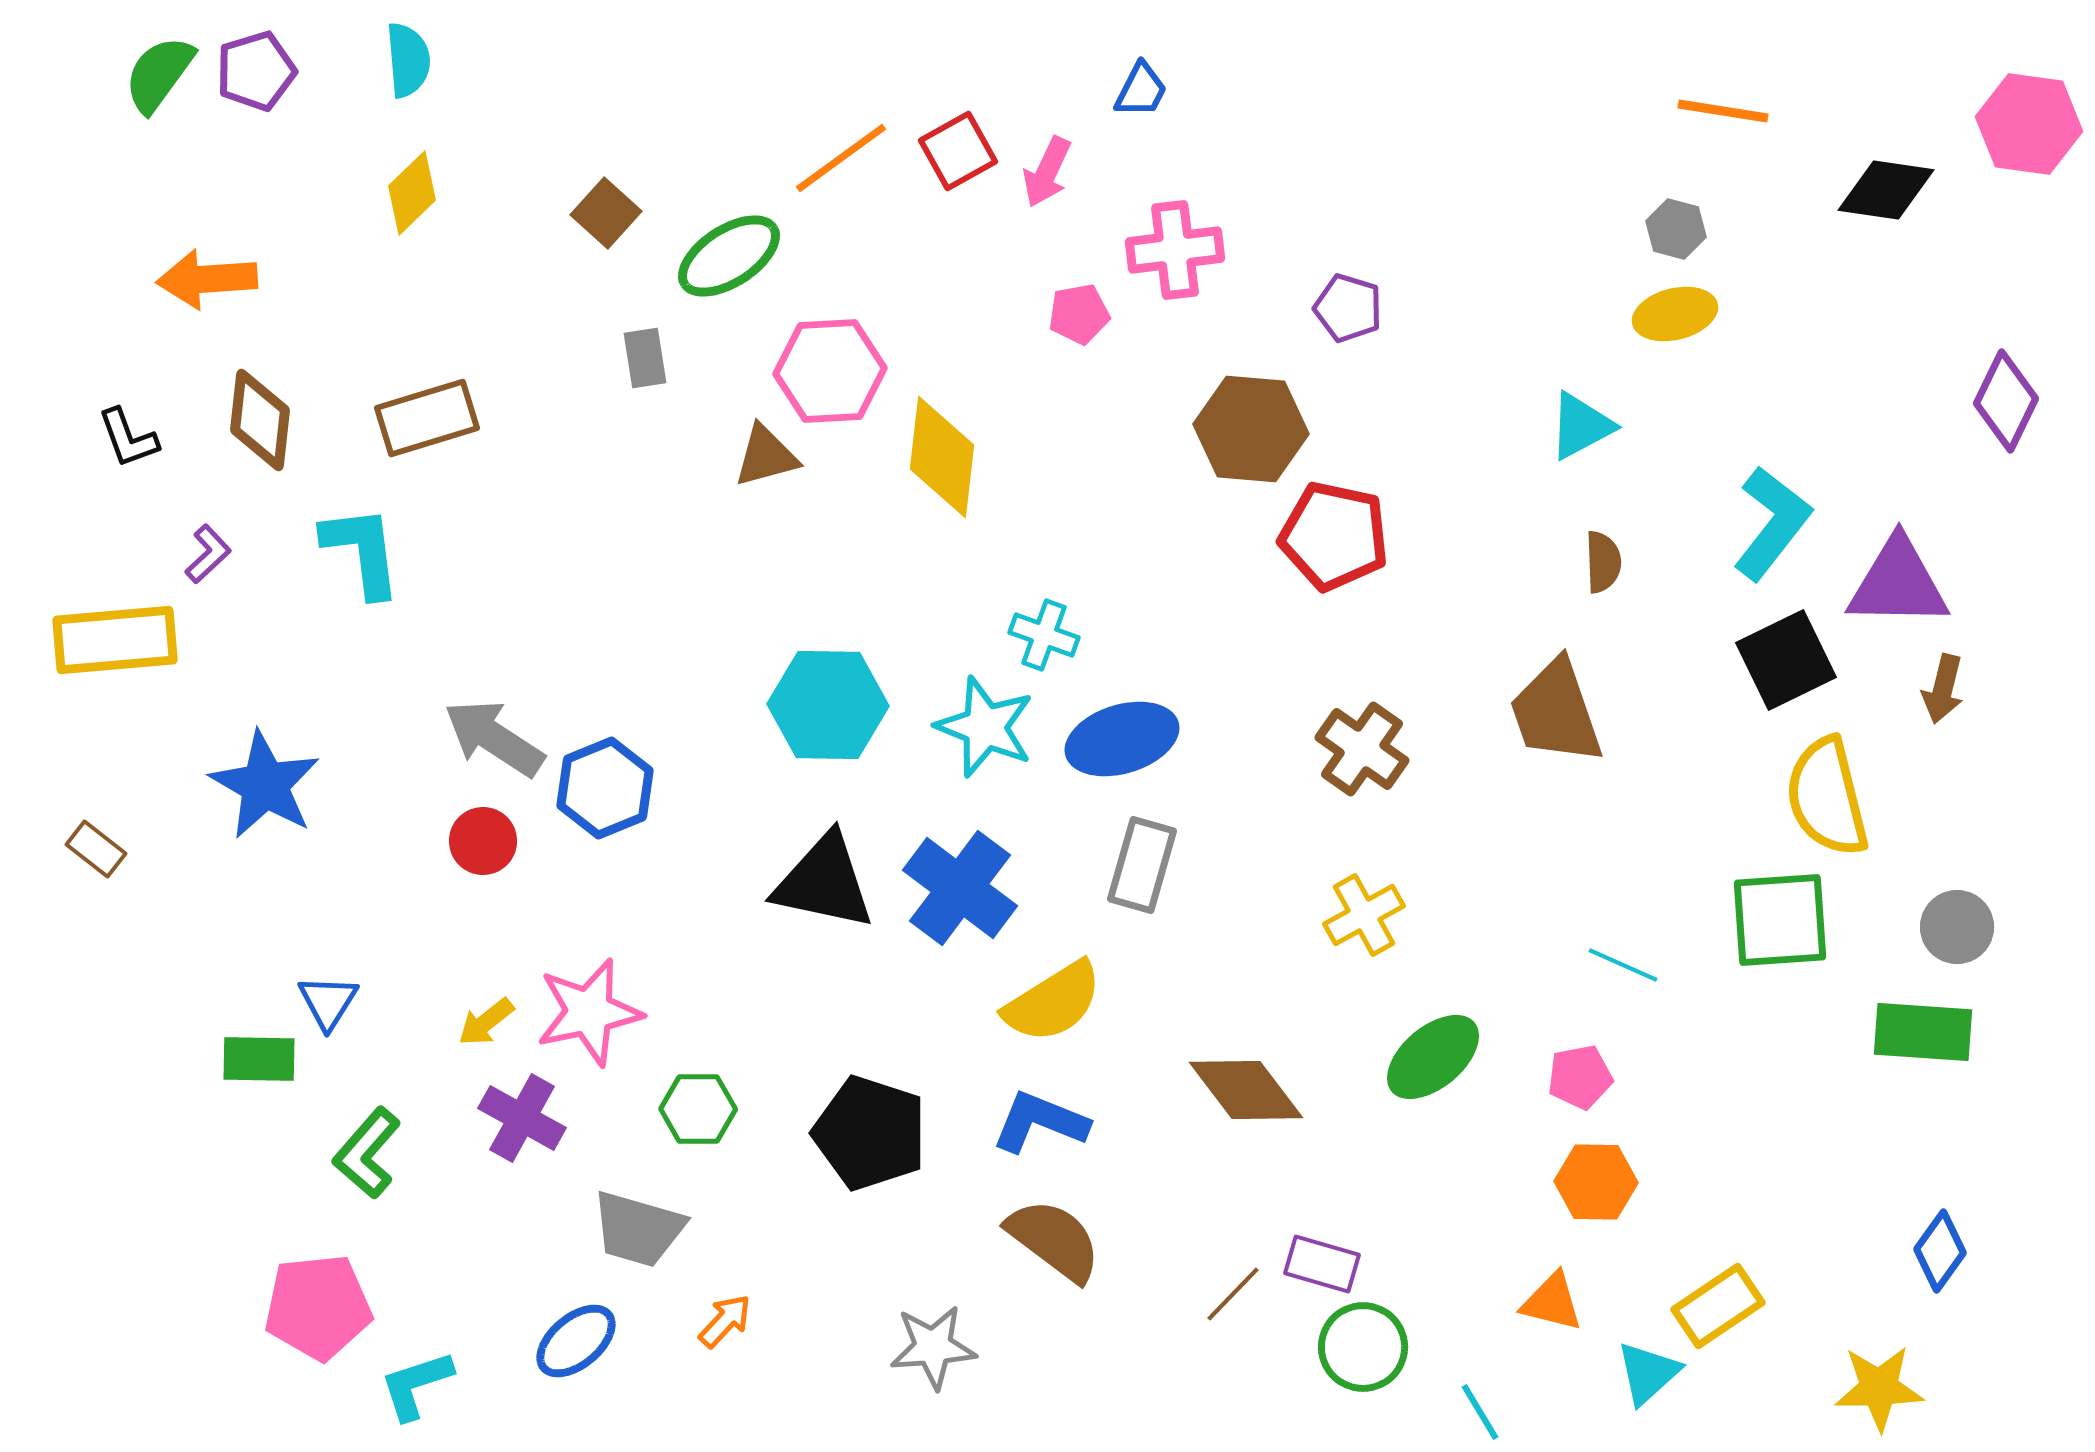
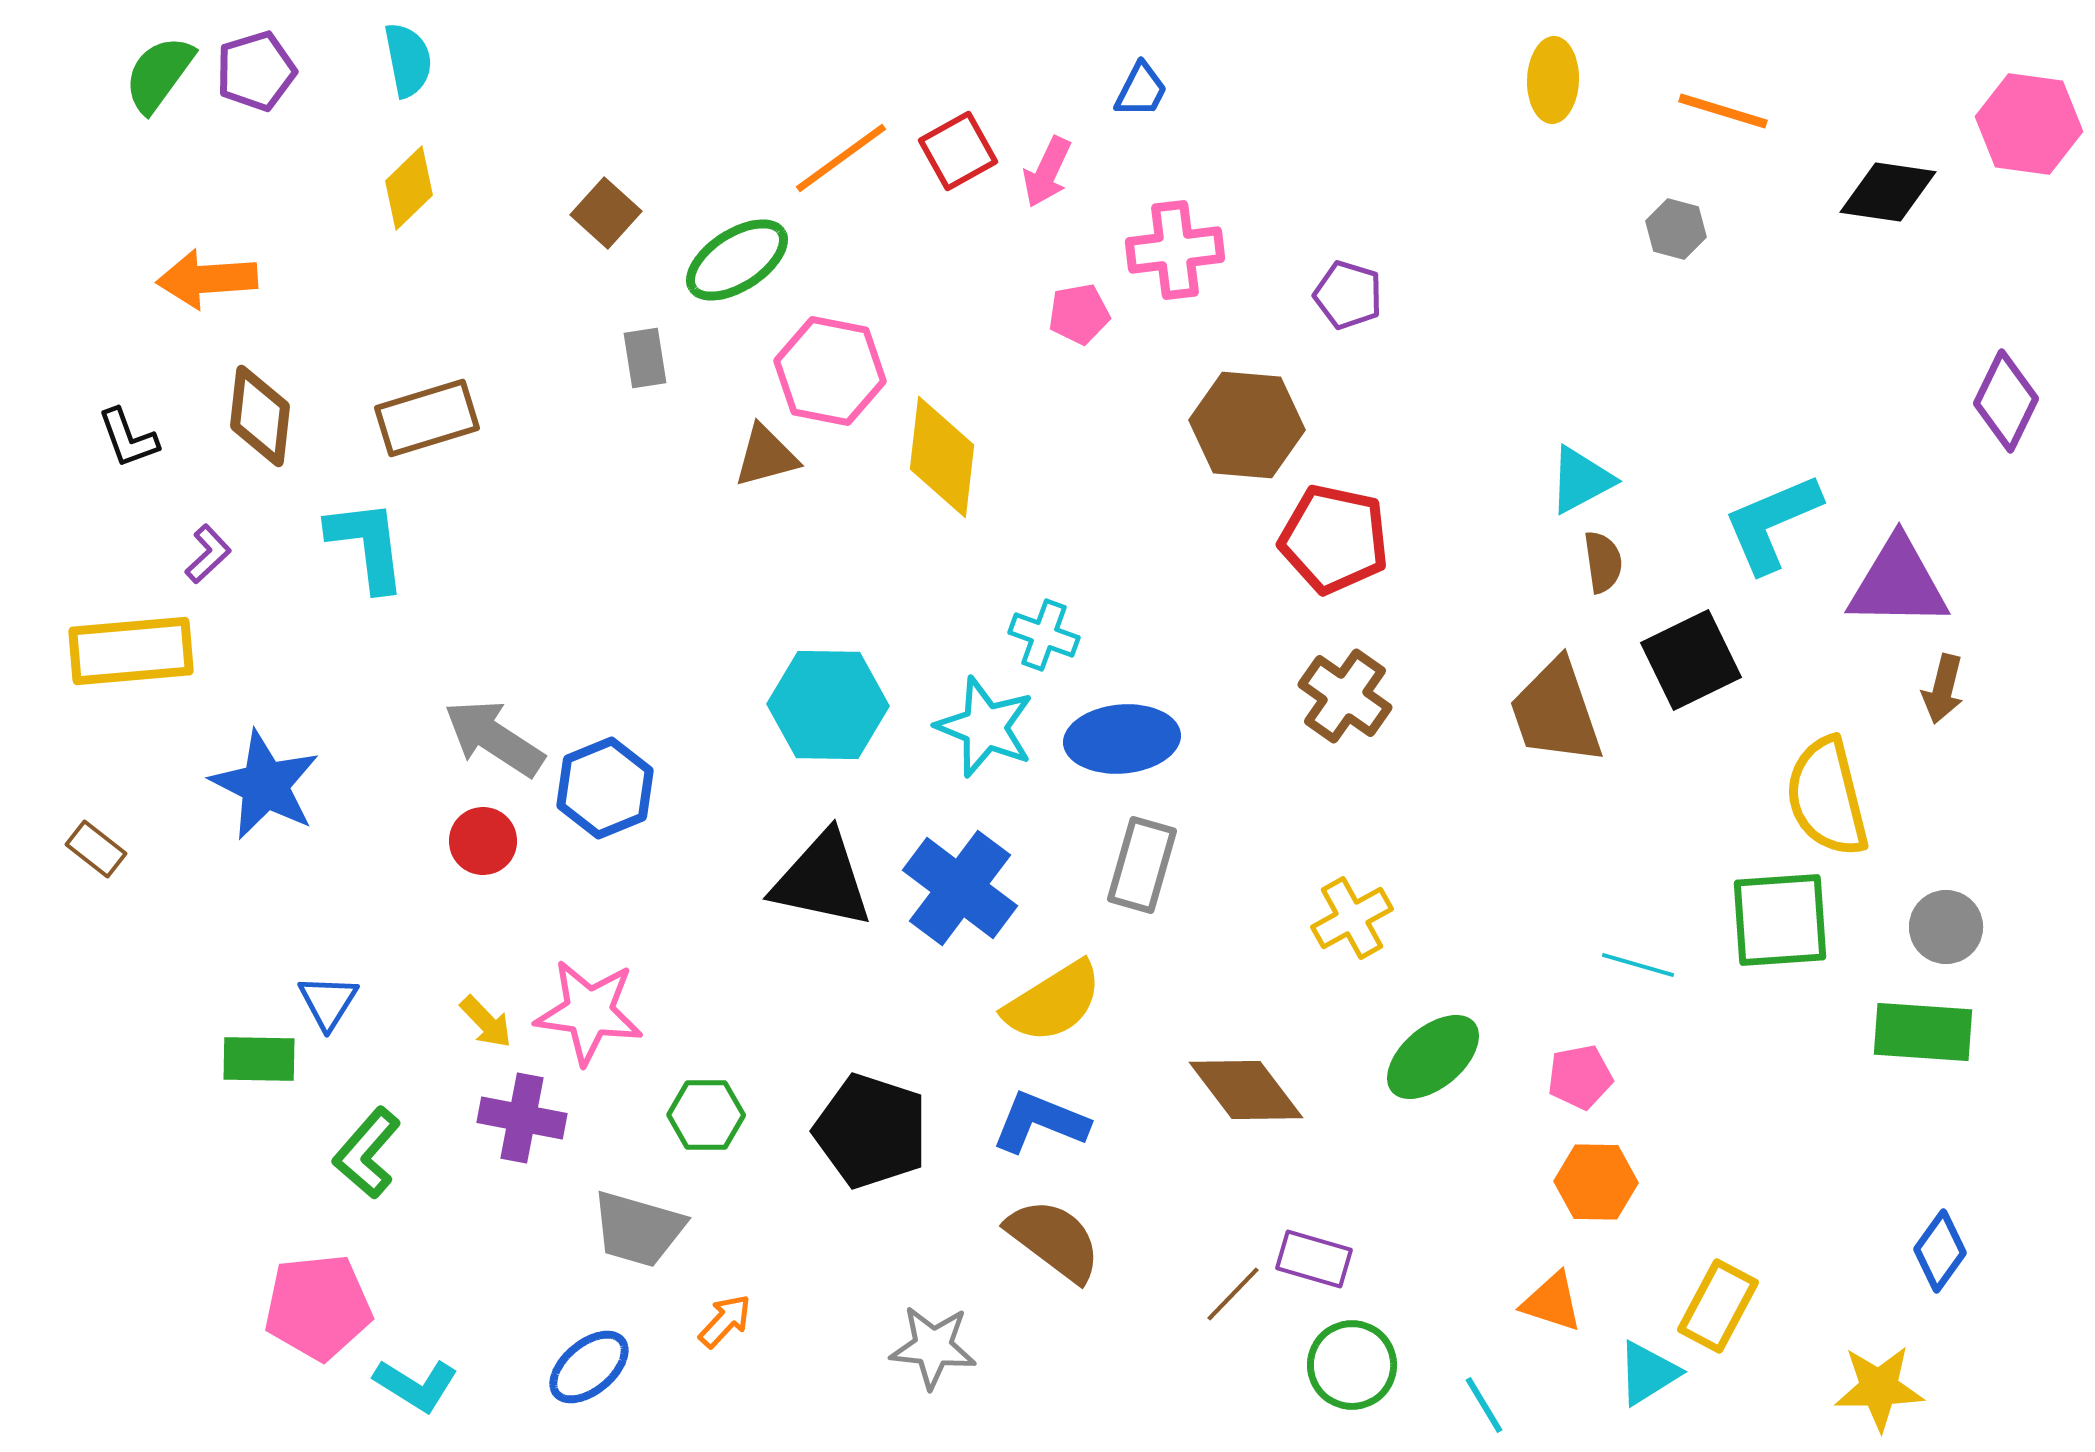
cyan semicircle at (408, 60): rotated 6 degrees counterclockwise
orange line at (1723, 111): rotated 8 degrees clockwise
black diamond at (1886, 190): moved 2 px right, 2 px down
yellow diamond at (412, 193): moved 3 px left, 5 px up
green ellipse at (729, 256): moved 8 px right, 4 px down
purple pentagon at (1348, 308): moved 13 px up
yellow ellipse at (1675, 314): moved 122 px left, 234 px up; rotated 74 degrees counterclockwise
pink hexagon at (830, 371): rotated 14 degrees clockwise
brown diamond at (260, 420): moved 4 px up
cyan triangle at (1581, 426): moved 54 px down
brown hexagon at (1251, 429): moved 4 px left, 4 px up
cyan L-shape at (1772, 523): rotated 151 degrees counterclockwise
red pentagon at (1334, 536): moved 3 px down
cyan L-shape at (362, 551): moved 5 px right, 6 px up
brown semicircle at (1603, 562): rotated 6 degrees counterclockwise
yellow rectangle at (115, 640): moved 16 px right, 11 px down
black square at (1786, 660): moved 95 px left
blue ellipse at (1122, 739): rotated 12 degrees clockwise
brown cross at (1362, 749): moved 17 px left, 53 px up
blue star at (265, 785): rotated 3 degrees counterclockwise
black triangle at (824, 882): moved 2 px left, 2 px up
yellow cross at (1364, 915): moved 12 px left, 3 px down
gray circle at (1957, 927): moved 11 px left
cyan line at (1623, 965): moved 15 px right; rotated 8 degrees counterclockwise
pink star at (589, 1012): rotated 20 degrees clockwise
yellow arrow at (486, 1022): rotated 96 degrees counterclockwise
green hexagon at (698, 1109): moved 8 px right, 6 px down
purple cross at (522, 1118): rotated 18 degrees counterclockwise
black pentagon at (870, 1133): moved 1 px right, 2 px up
purple rectangle at (1322, 1264): moved 8 px left, 5 px up
orange triangle at (1552, 1302): rotated 4 degrees clockwise
yellow rectangle at (1718, 1306): rotated 28 degrees counterclockwise
blue ellipse at (576, 1341): moved 13 px right, 26 px down
gray star at (933, 1347): rotated 10 degrees clockwise
green circle at (1363, 1347): moved 11 px left, 18 px down
cyan triangle at (1648, 1373): rotated 10 degrees clockwise
cyan L-shape at (416, 1385): rotated 130 degrees counterclockwise
cyan line at (1480, 1412): moved 4 px right, 7 px up
